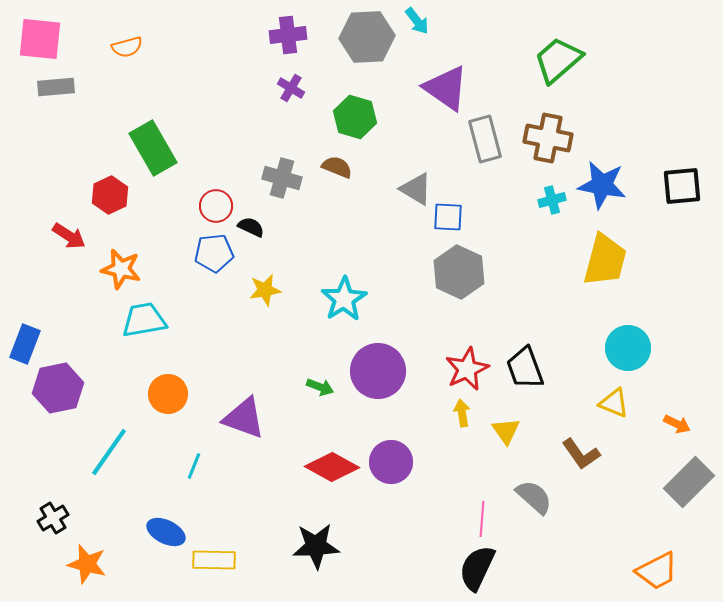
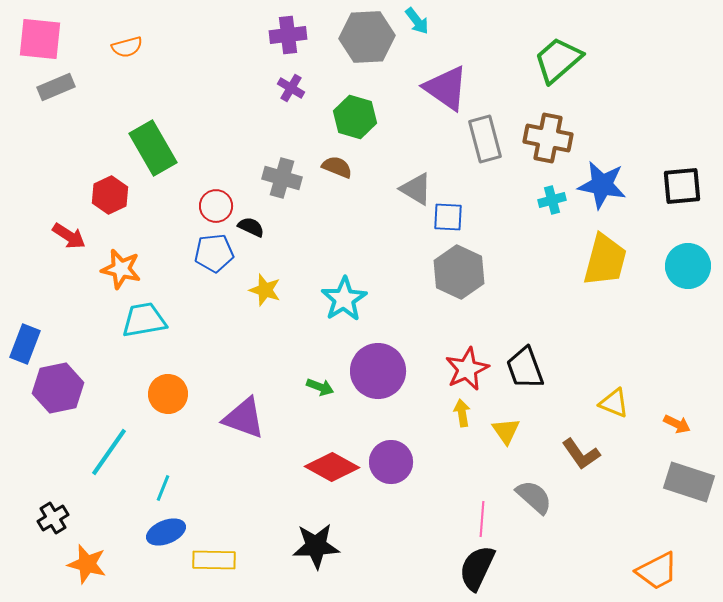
gray rectangle at (56, 87): rotated 18 degrees counterclockwise
yellow star at (265, 290): rotated 28 degrees clockwise
cyan circle at (628, 348): moved 60 px right, 82 px up
cyan line at (194, 466): moved 31 px left, 22 px down
gray rectangle at (689, 482): rotated 63 degrees clockwise
blue ellipse at (166, 532): rotated 48 degrees counterclockwise
